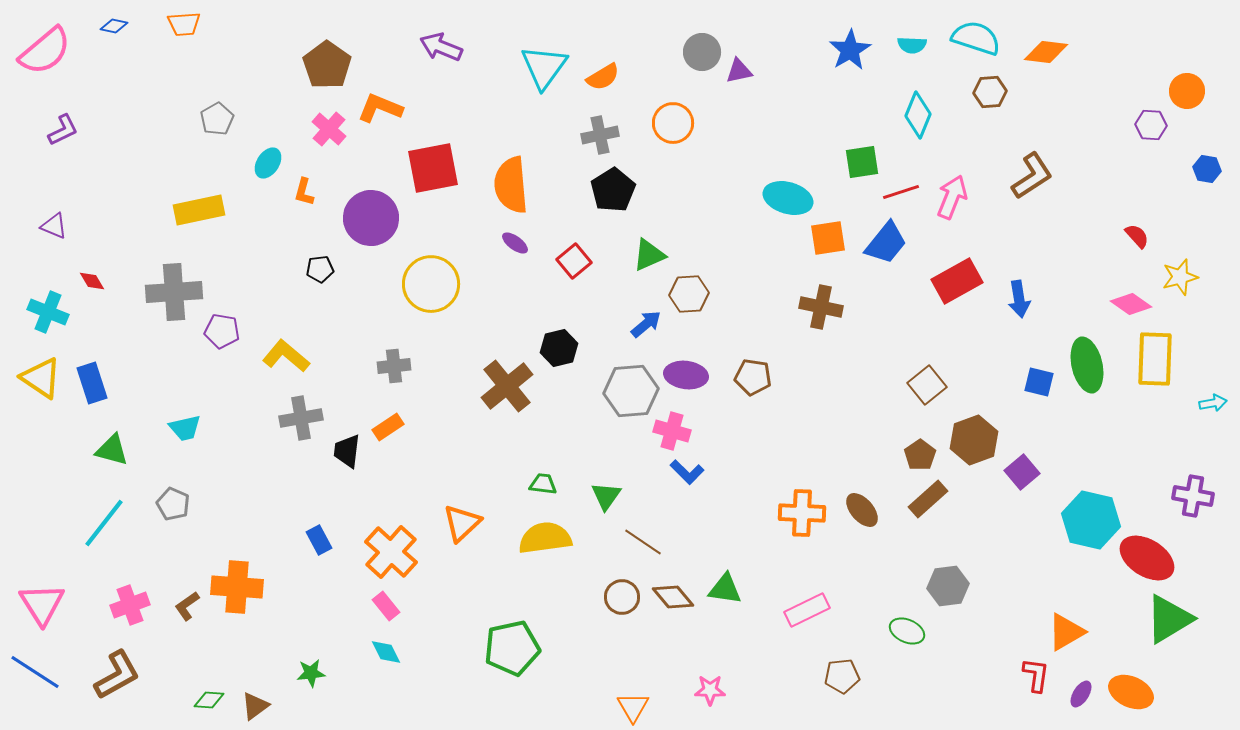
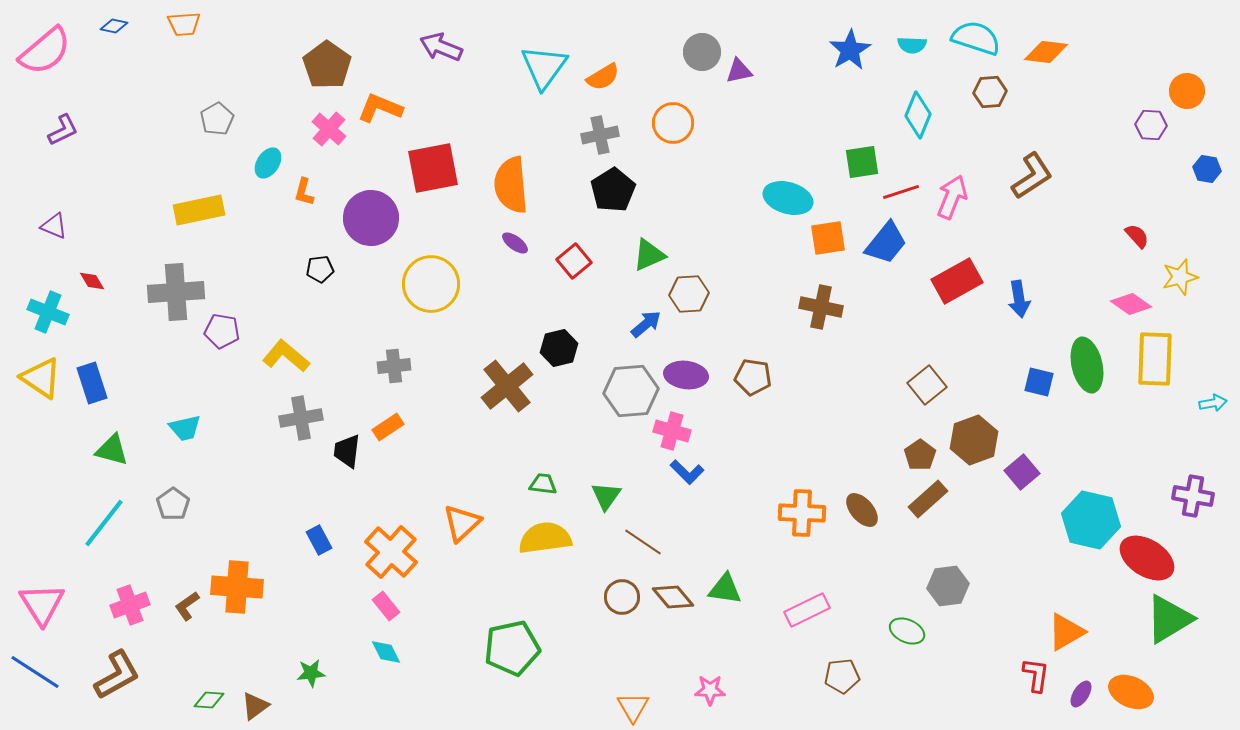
gray cross at (174, 292): moved 2 px right
gray pentagon at (173, 504): rotated 12 degrees clockwise
